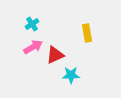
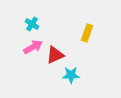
cyan cross: rotated 24 degrees counterclockwise
yellow rectangle: rotated 30 degrees clockwise
